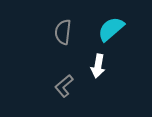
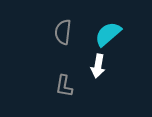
cyan semicircle: moved 3 px left, 5 px down
gray L-shape: rotated 40 degrees counterclockwise
